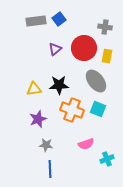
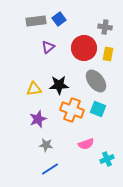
purple triangle: moved 7 px left, 2 px up
yellow rectangle: moved 1 px right, 2 px up
blue line: rotated 60 degrees clockwise
